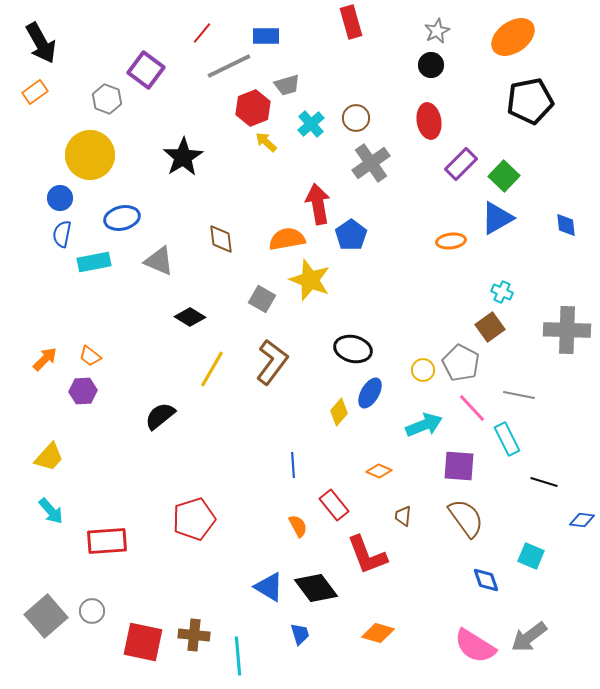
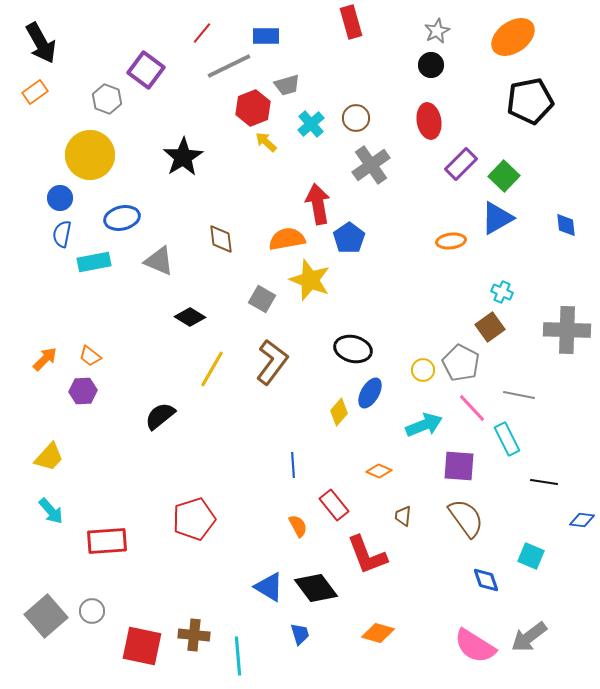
gray cross at (371, 163): moved 2 px down
blue pentagon at (351, 235): moved 2 px left, 3 px down
black line at (544, 482): rotated 8 degrees counterclockwise
red square at (143, 642): moved 1 px left, 4 px down
